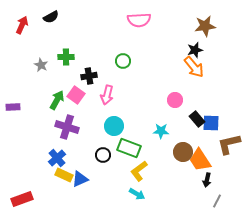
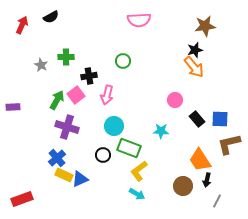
pink square: rotated 18 degrees clockwise
blue square: moved 9 px right, 4 px up
brown circle: moved 34 px down
